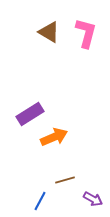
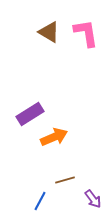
pink L-shape: rotated 24 degrees counterclockwise
purple arrow: rotated 24 degrees clockwise
